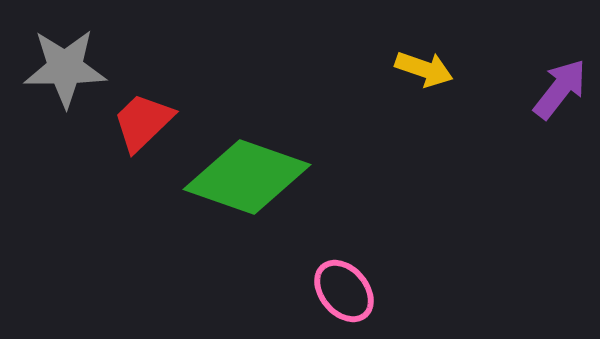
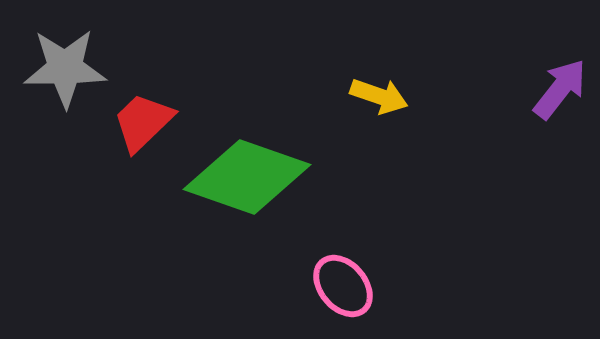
yellow arrow: moved 45 px left, 27 px down
pink ellipse: moved 1 px left, 5 px up
